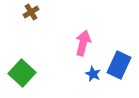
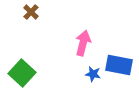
brown cross: rotated 14 degrees counterclockwise
blue rectangle: rotated 76 degrees clockwise
blue star: rotated 14 degrees counterclockwise
